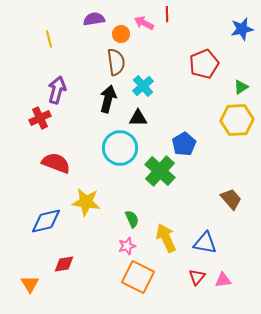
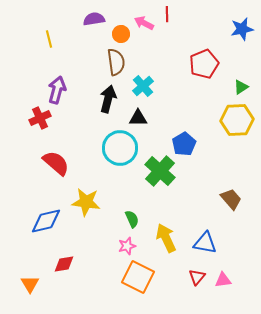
red semicircle: rotated 20 degrees clockwise
